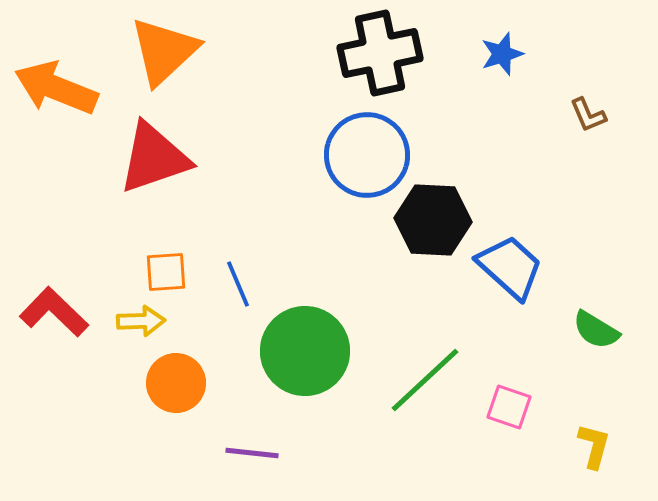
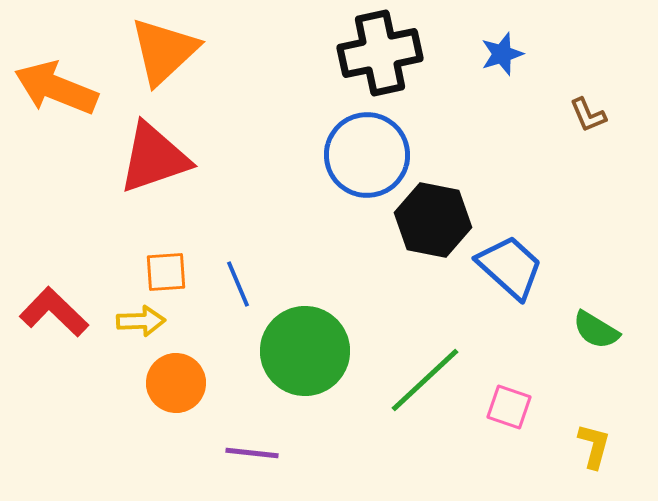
black hexagon: rotated 8 degrees clockwise
